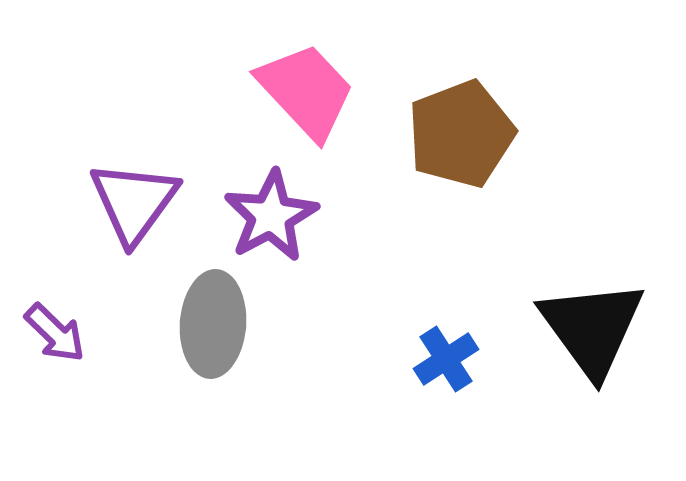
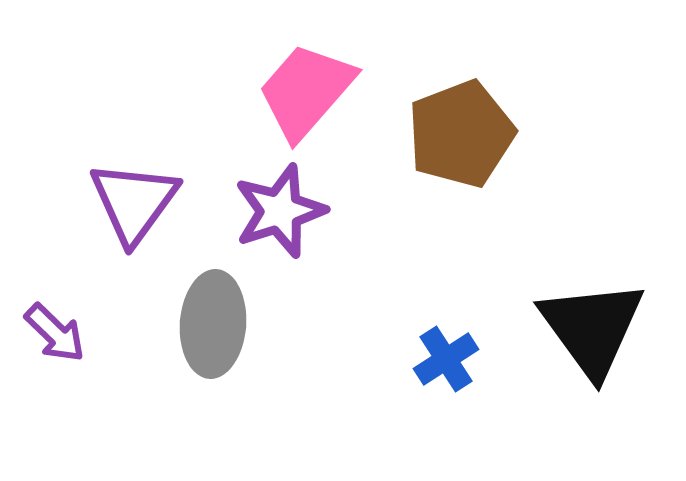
pink trapezoid: rotated 96 degrees counterclockwise
purple star: moved 9 px right, 5 px up; rotated 10 degrees clockwise
